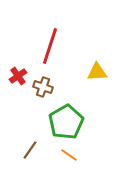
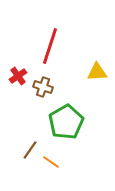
orange line: moved 18 px left, 7 px down
